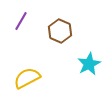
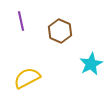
purple line: rotated 42 degrees counterclockwise
cyan star: moved 2 px right
